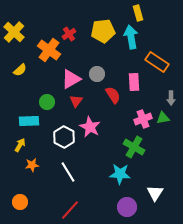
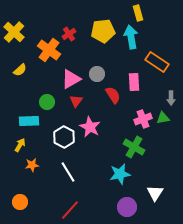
cyan star: rotated 15 degrees counterclockwise
